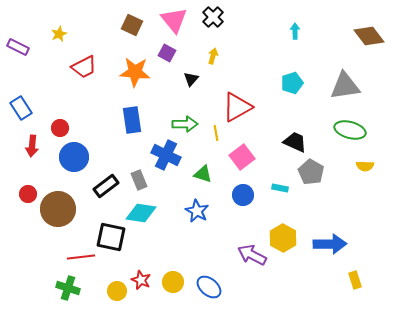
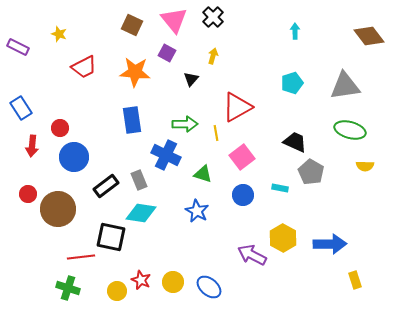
yellow star at (59, 34): rotated 28 degrees counterclockwise
